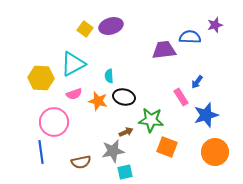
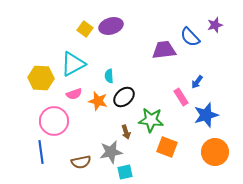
blue semicircle: rotated 135 degrees counterclockwise
black ellipse: rotated 55 degrees counterclockwise
pink circle: moved 1 px up
brown arrow: rotated 96 degrees clockwise
gray star: moved 2 px left, 1 px down
